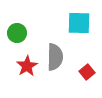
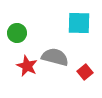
gray semicircle: rotated 76 degrees counterclockwise
red star: rotated 15 degrees counterclockwise
red square: moved 2 px left
